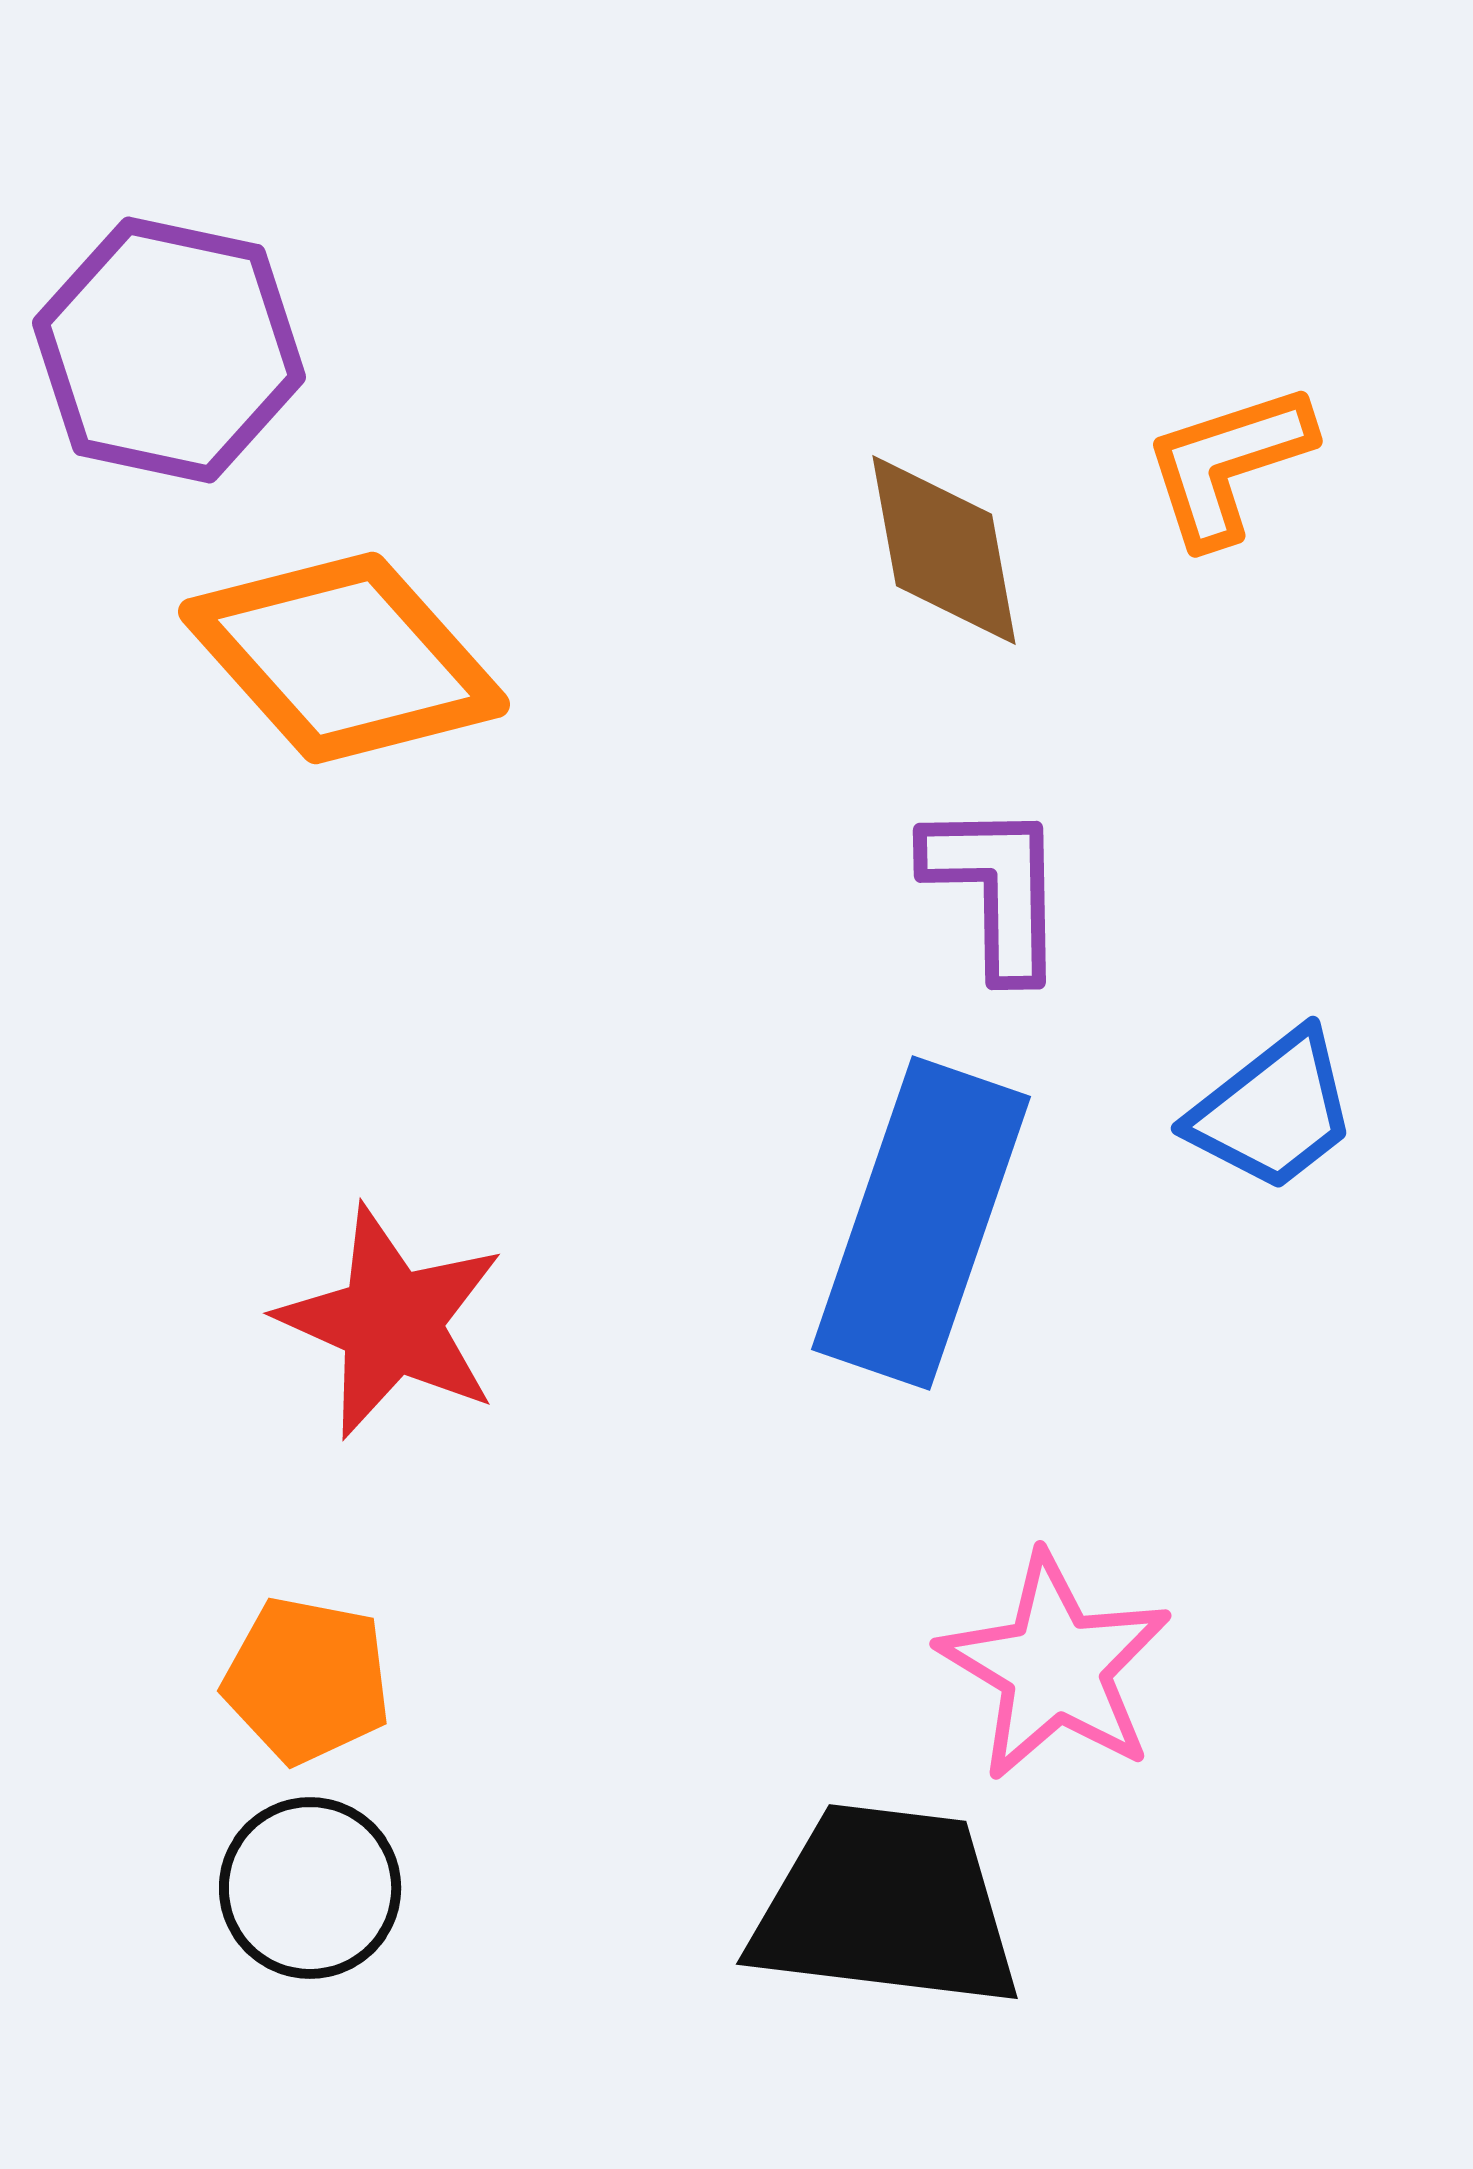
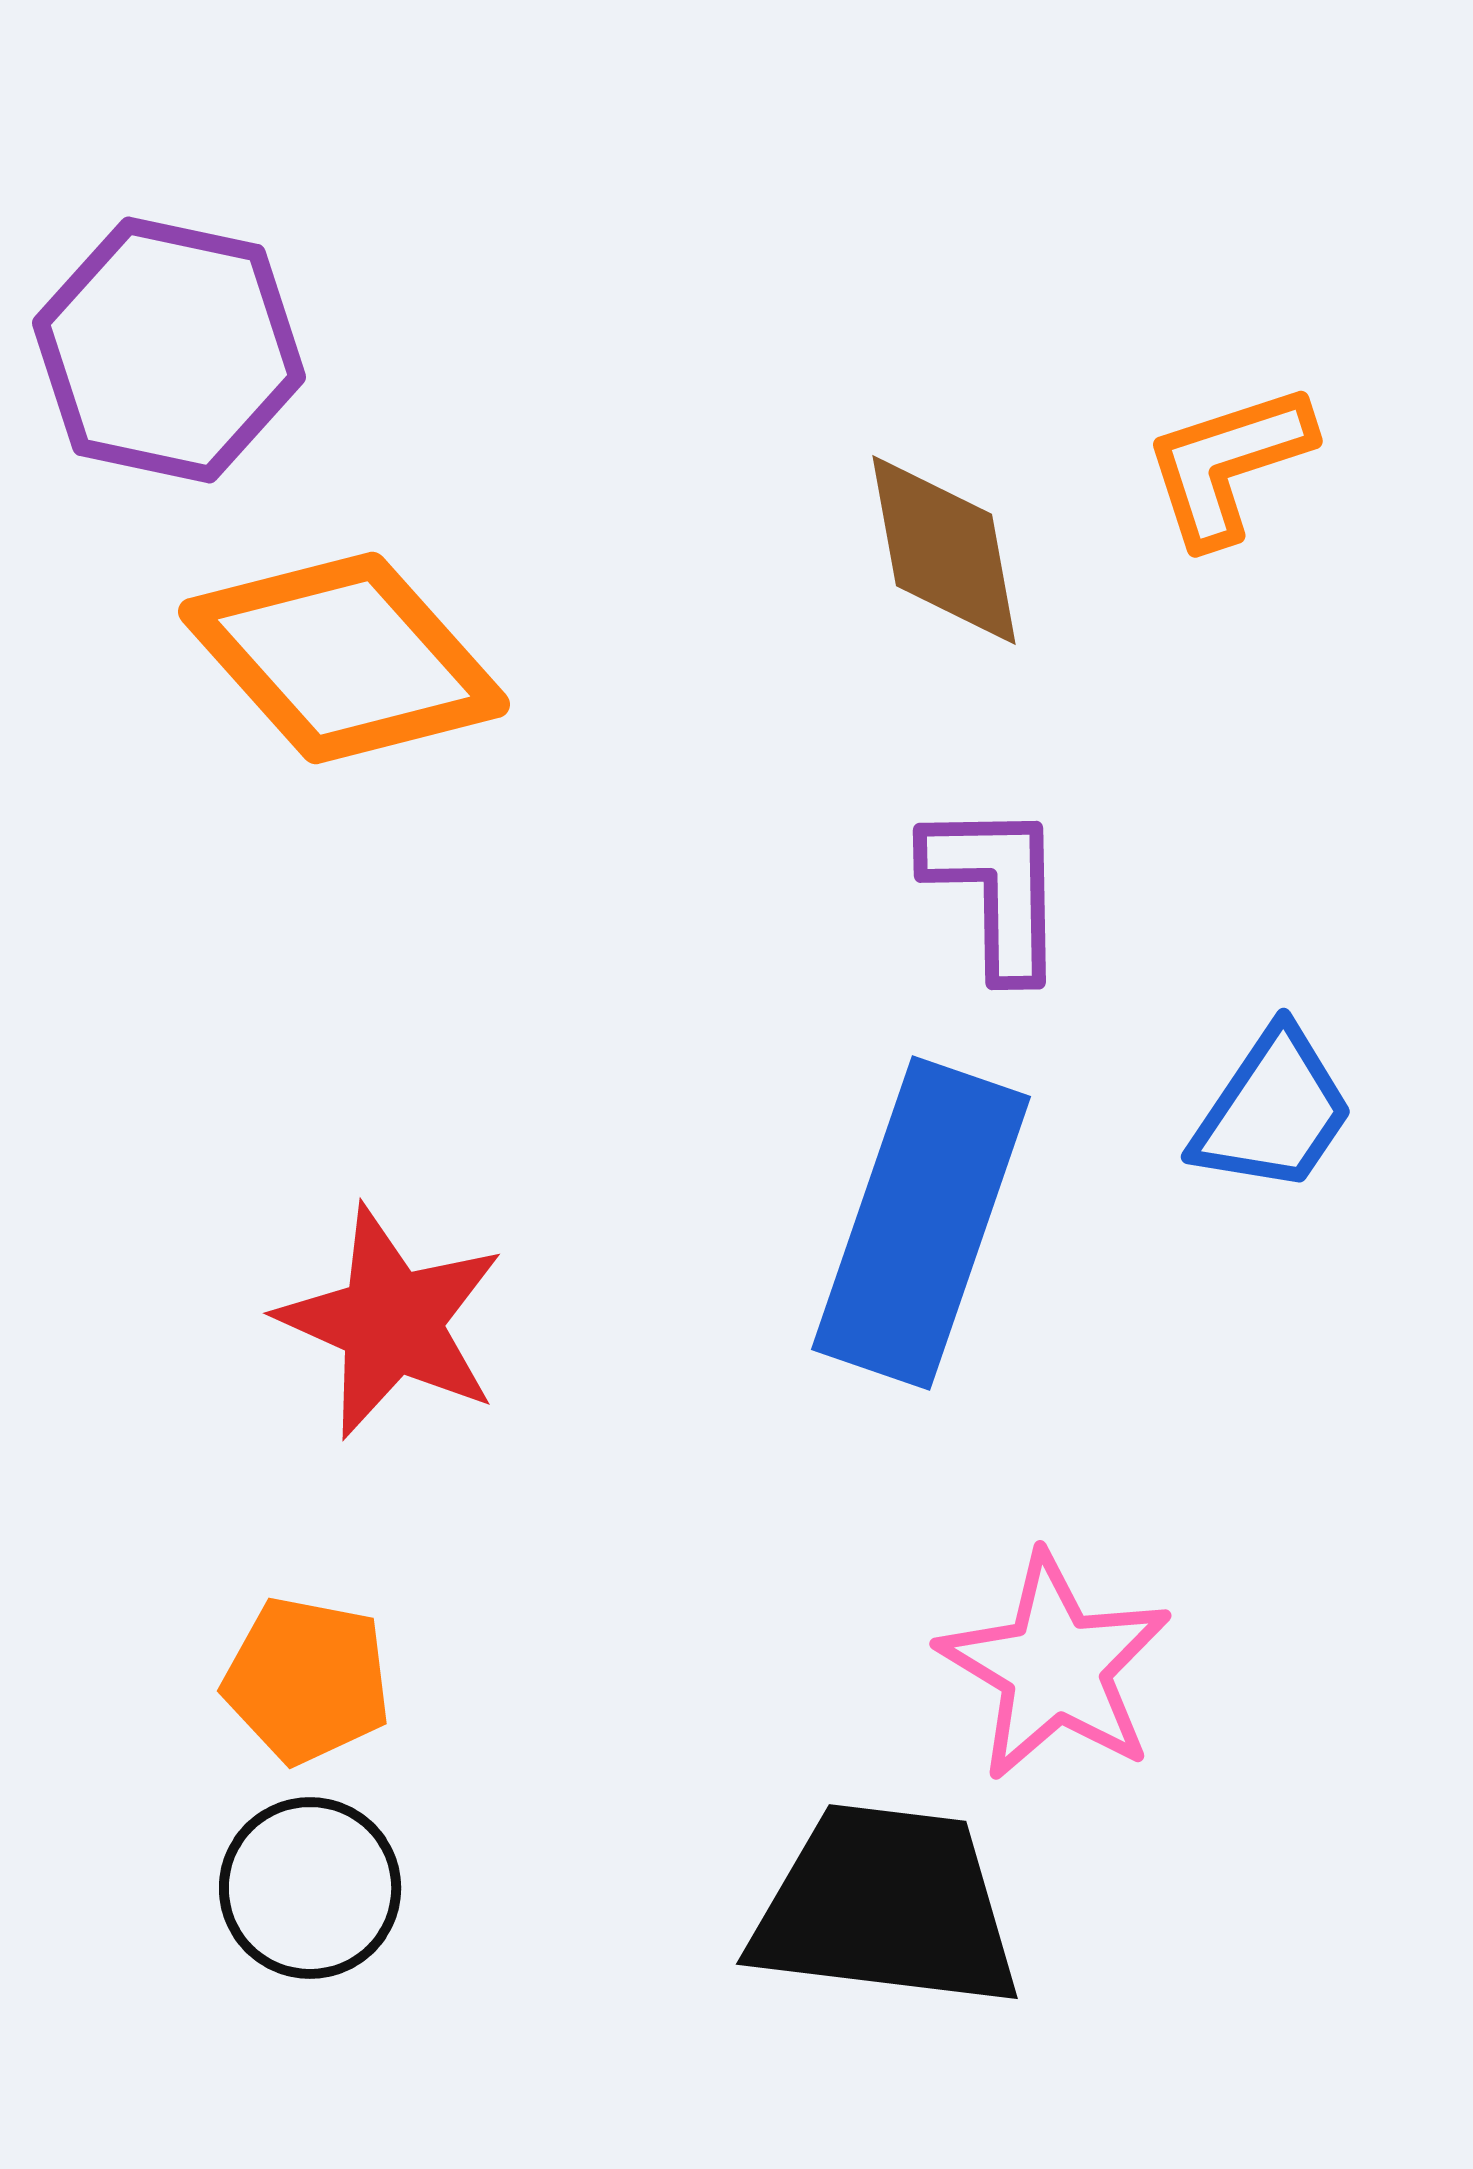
blue trapezoid: rotated 18 degrees counterclockwise
